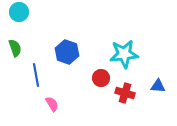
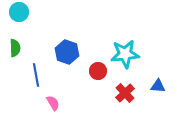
green semicircle: rotated 18 degrees clockwise
cyan star: moved 1 px right
red circle: moved 3 px left, 7 px up
red cross: rotated 30 degrees clockwise
pink semicircle: moved 1 px right, 1 px up
